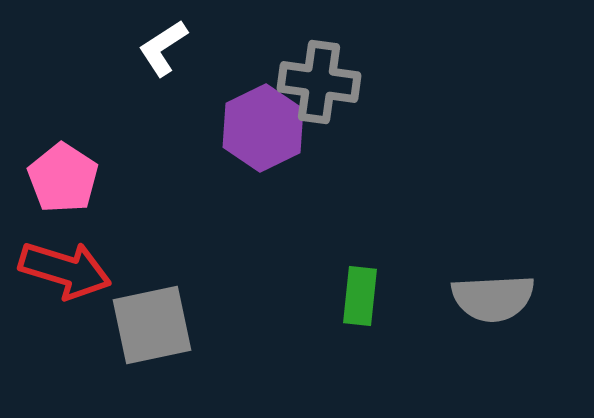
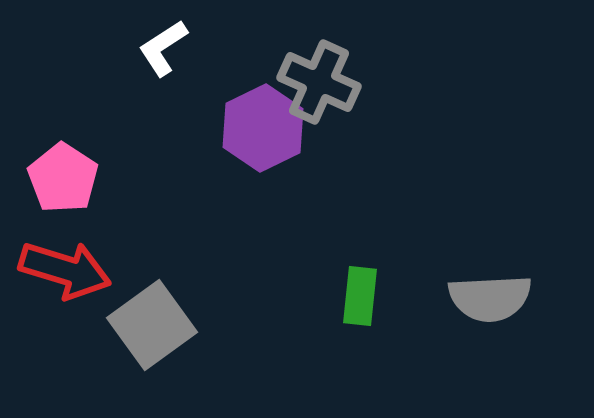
gray cross: rotated 16 degrees clockwise
gray semicircle: moved 3 px left
gray square: rotated 24 degrees counterclockwise
